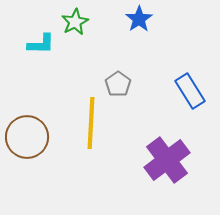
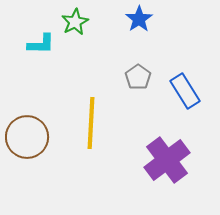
gray pentagon: moved 20 px right, 7 px up
blue rectangle: moved 5 px left
